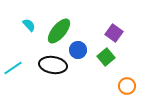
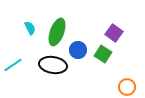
cyan semicircle: moved 1 px right, 3 px down; rotated 16 degrees clockwise
green ellipse: moved 2 px left, 1 px down; rotated 20 degrees counterclockwise
green square: moved 3 px left, 3 px up; rotated 18 degrees counterclockwise
cyan line: moved 3 px up
orange circle: moved 1 px down
